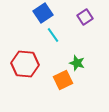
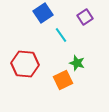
cyan line: moved 8 px right
